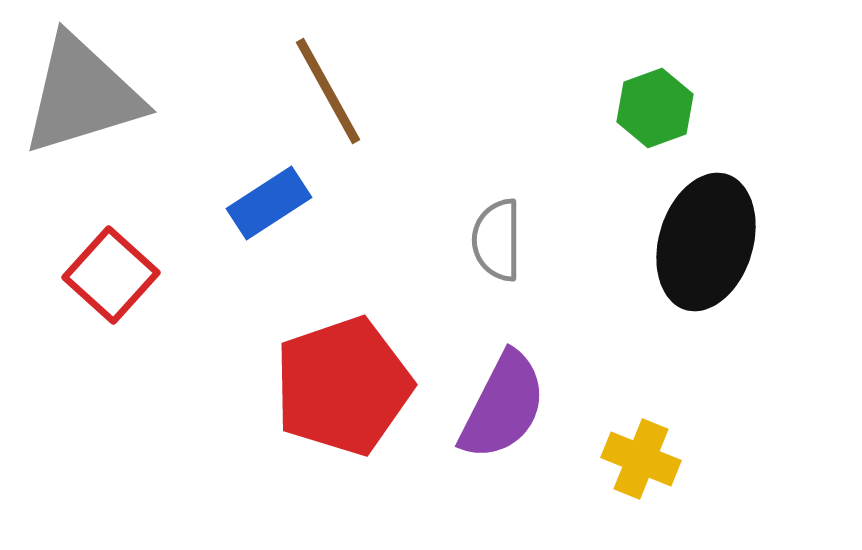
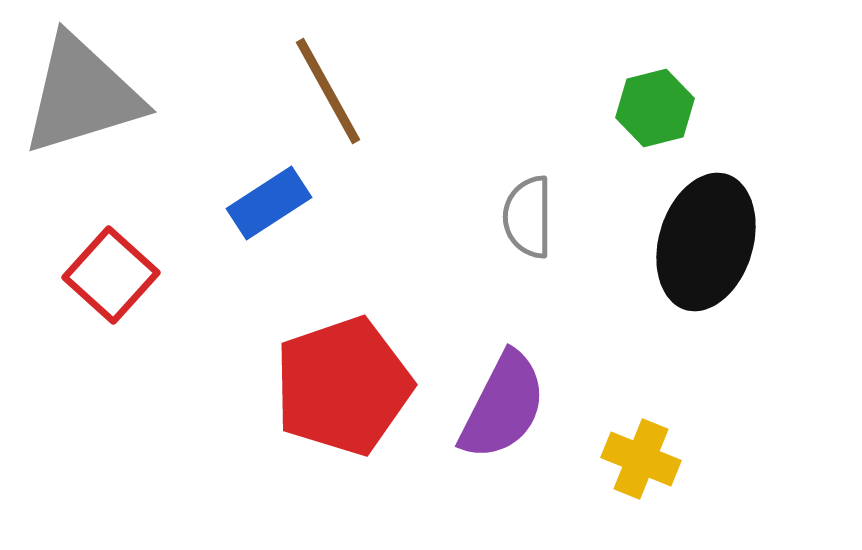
green hexagon: rotated 6 degrees clockwise
gray semicircle: moved 31 px right, 23 px up
